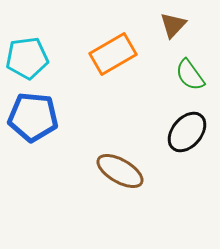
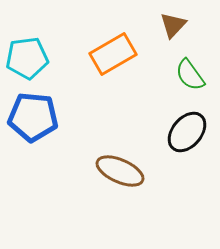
brown ellipse: rotated 6 degrees counterclockwise
